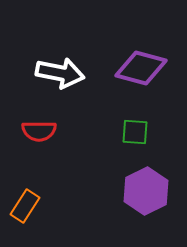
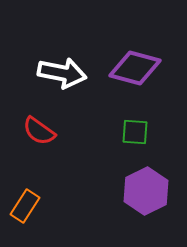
purple diamond: moved 6 px left
white arrow: moved 2 px right
red semicircle: rotated 36 degrees clockwise
